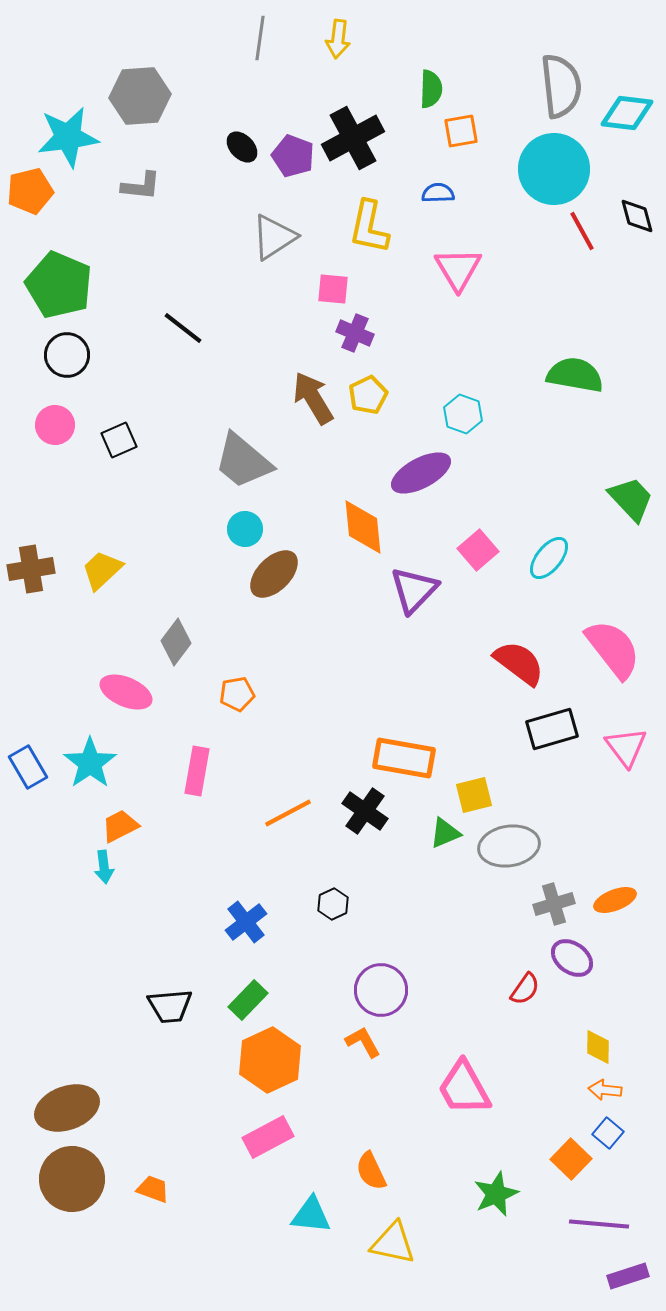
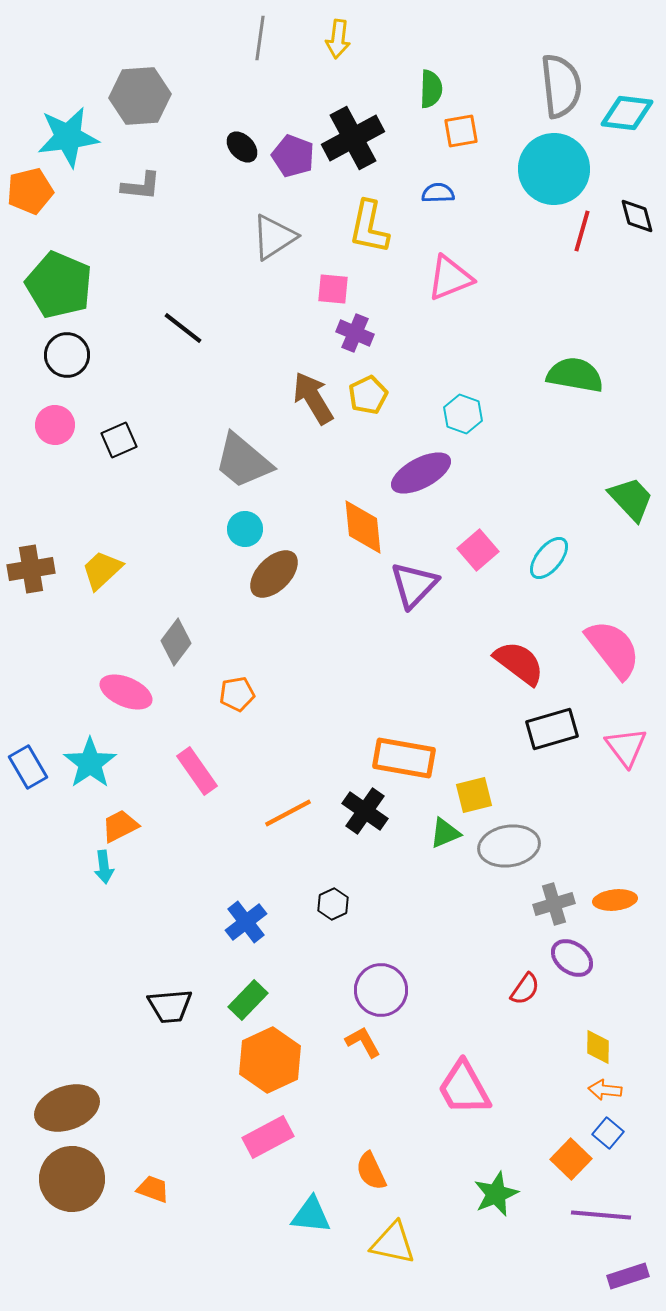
red line at (582, 231): rotated 45 degrees clockwise
pink triangle at (458, 269): moved 8 px left, 9 px down; rotated 39 degrees clockwise
purple triangle at (414, 590): moved 5 px up
pink rectangle at (197, 771): rotated 45 degrees counterclockwise
orange ellipse at (615, 900): rotated 15 degrees clockwise
purple line at (599, 1224): moved 2 px right, 9 px up
